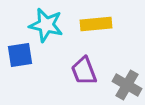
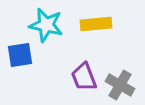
purple trapezoid: moved 6 px down
gray cross: moved 7 px left
